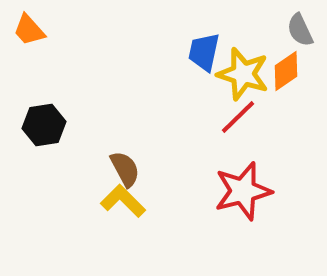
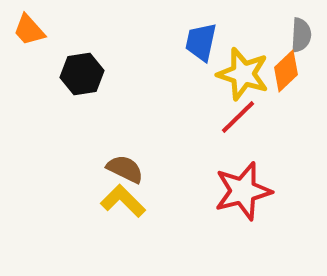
gray semicircle: moved 1 px right, 5 px down; rotated 152 degrees counterclockwise
blue trapezoid: moved 3 px left, 10 px up
orange diamond: rotated 9 degrees counterclockwise
black hexagon: moved 38 px right, 51 px up
brown semicircle: rotated 36 degrees counterclockwise
